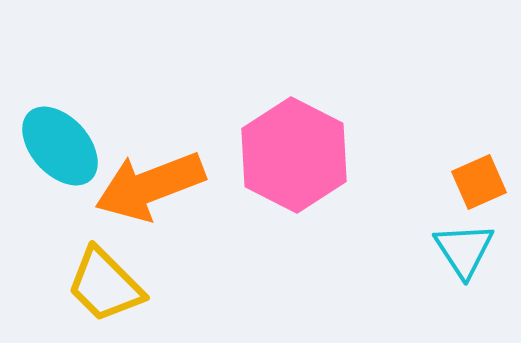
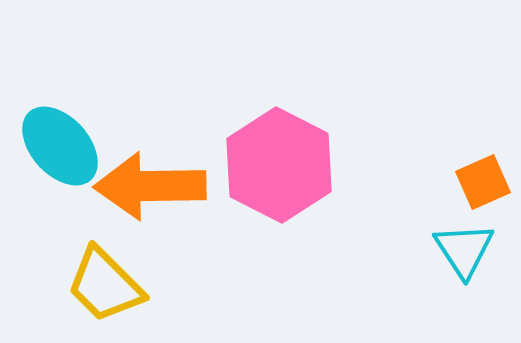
pink hexagon: moved 15 px left, 10 px down
orange square: moved 4 px right
orange arrow: rotated 20 degrees clockwise
